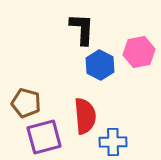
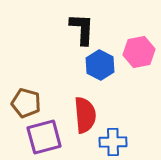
red semicircle: moved 1 px up
